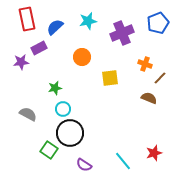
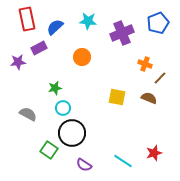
cyan star: rotated 18 degrees clockwise
purple star: moved 3 px left
yellow square: moved 7 px right, 19 px down; rotated 18 degrees clockwise
cyan circle: moved 1 px up
black circle: moved 2 px right
cyan line: rotated 18 degrees counterclockwise
